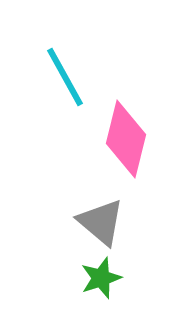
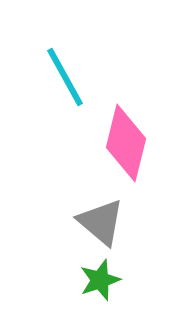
pink diamond: moved 4 px down
green star: moved 1 px left, 2 px down
